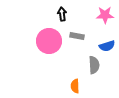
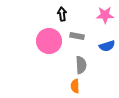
gray semicircle: moved 13 px left
